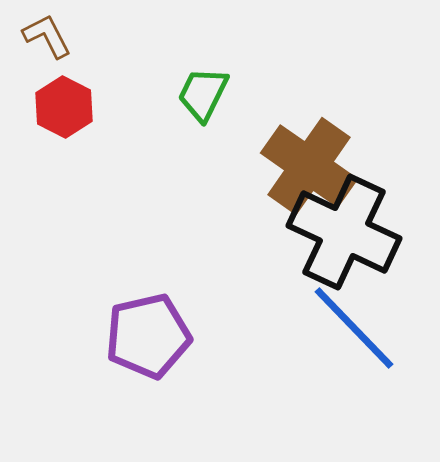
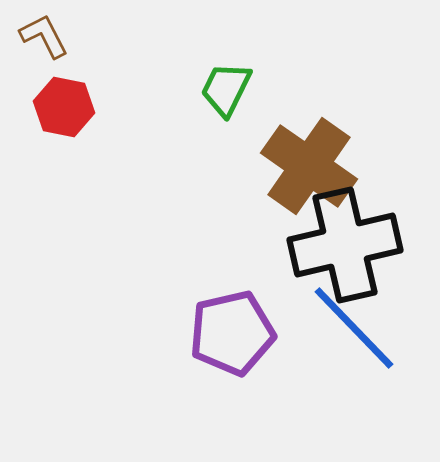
brown L-shape: moved 3 px left
green trapezoid: moved 23 px right, 5 px up
red hexagon: rotated 16 degrees counterclockwise
black cross: moved 1 px right, 13 px down; rotated 38 degrees counterclockwise
purple pentagon: moved 84 px right, 3 px up
